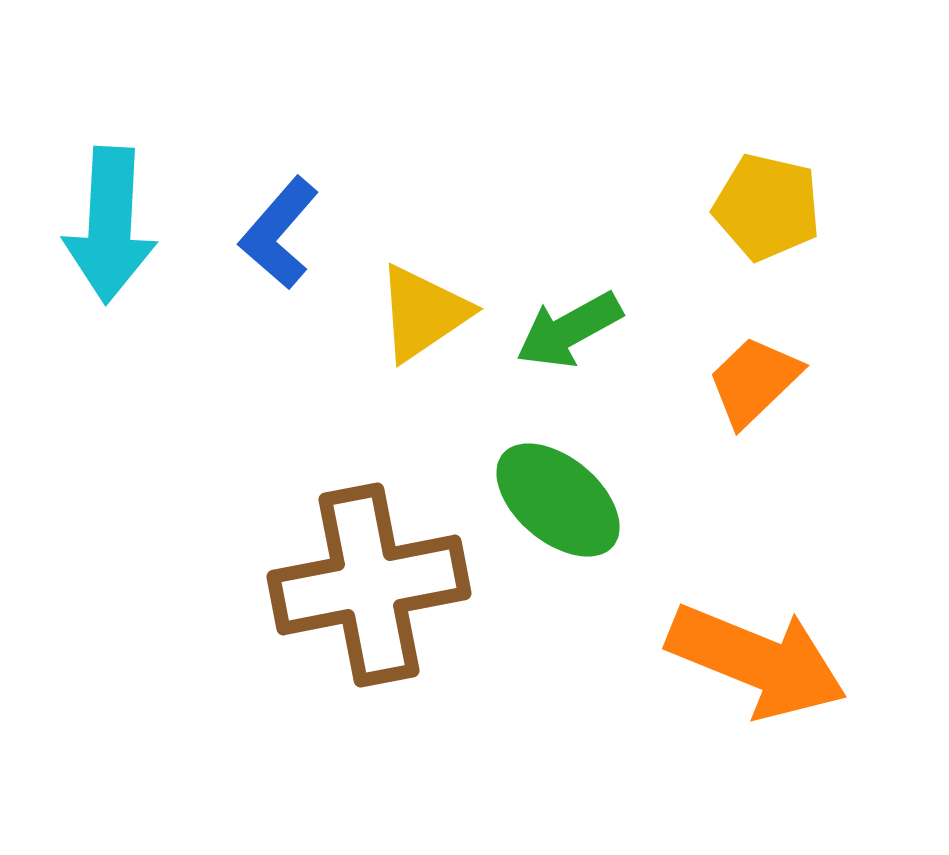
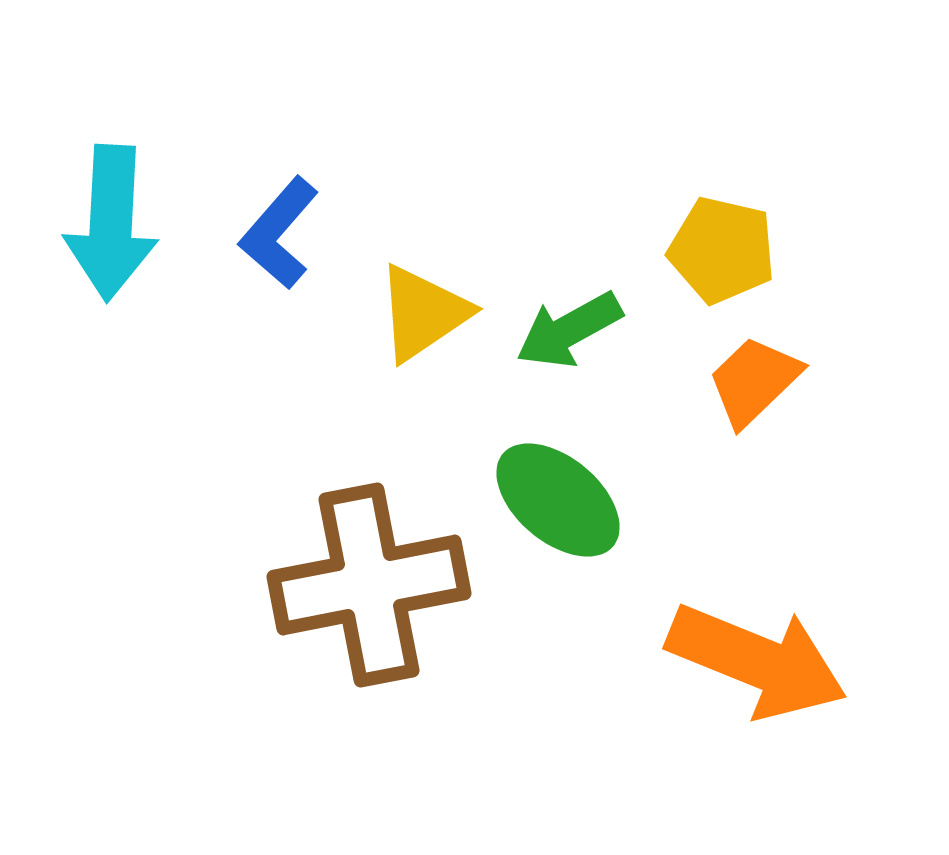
yellow pentagon: moved 45 px left, 43 px down
cyan arrow: moved 1 px right, 2 px up
